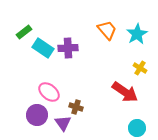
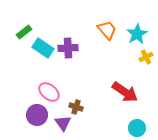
yellow cross: moved 6 px right, 11 px up; rotated 32 degrees clockwise
